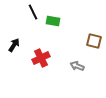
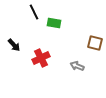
black line: moved 1 px right
green rectangle: moved 1 px right, 2 px down
brown square: moved 1 px right, 2 px down
black arrow: rotated 104 degrees clockwise
